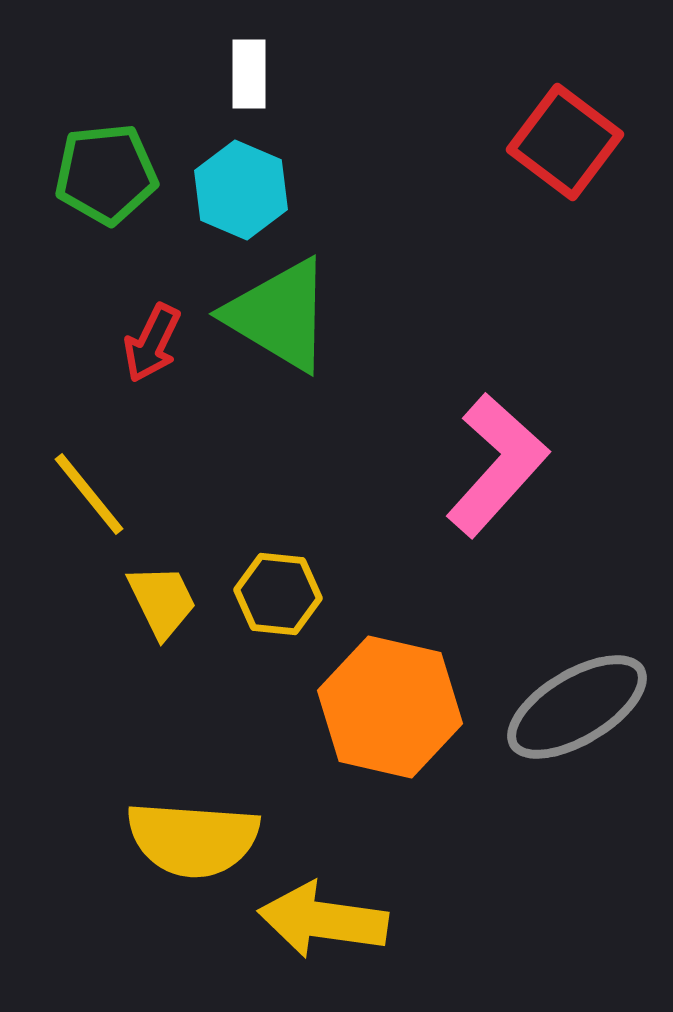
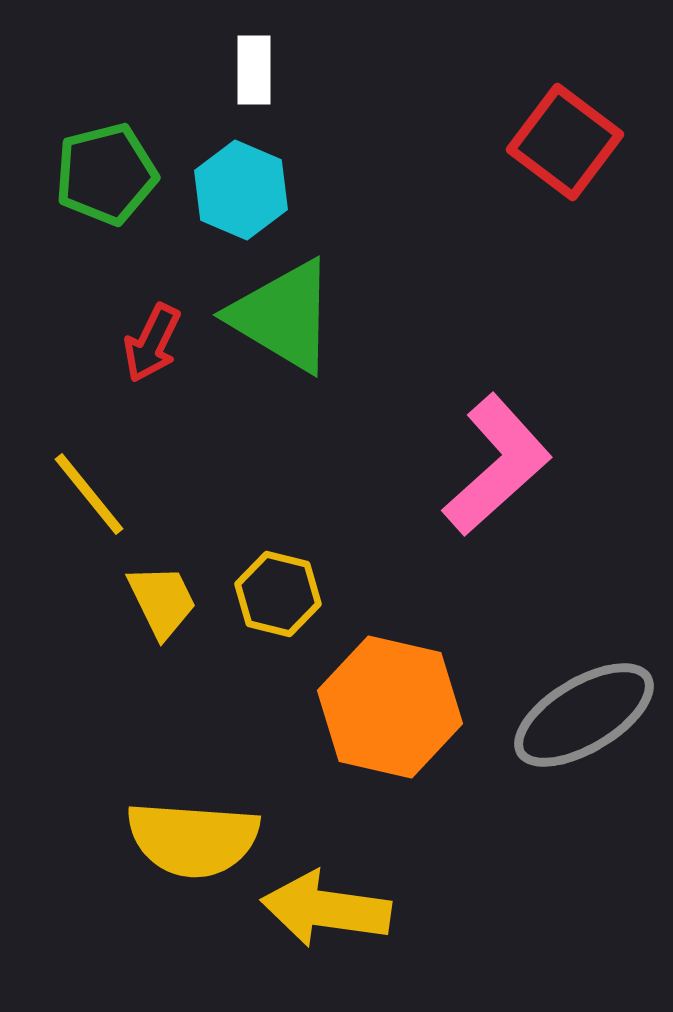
white rectangle: moved 5 px right, 4 px up
green pentagon: rotated 8 degrees counterclockwise
green triangle: moved 4 px right, 1 px down
pink L-shape: rotated 6 degrees clockwise
yellow hexagon: rotated 8 degrees clockwise
gray ellipse: moved 7 px right, 8 px down
yellow arrow: moved 3 px right, 11 px up
